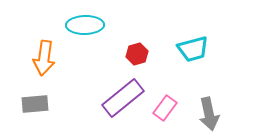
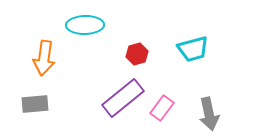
pink rectangle: moved 3 px left
